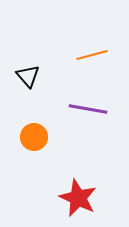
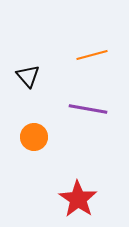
red star: moved 1 px down; rotated 9 degrees clockwise
